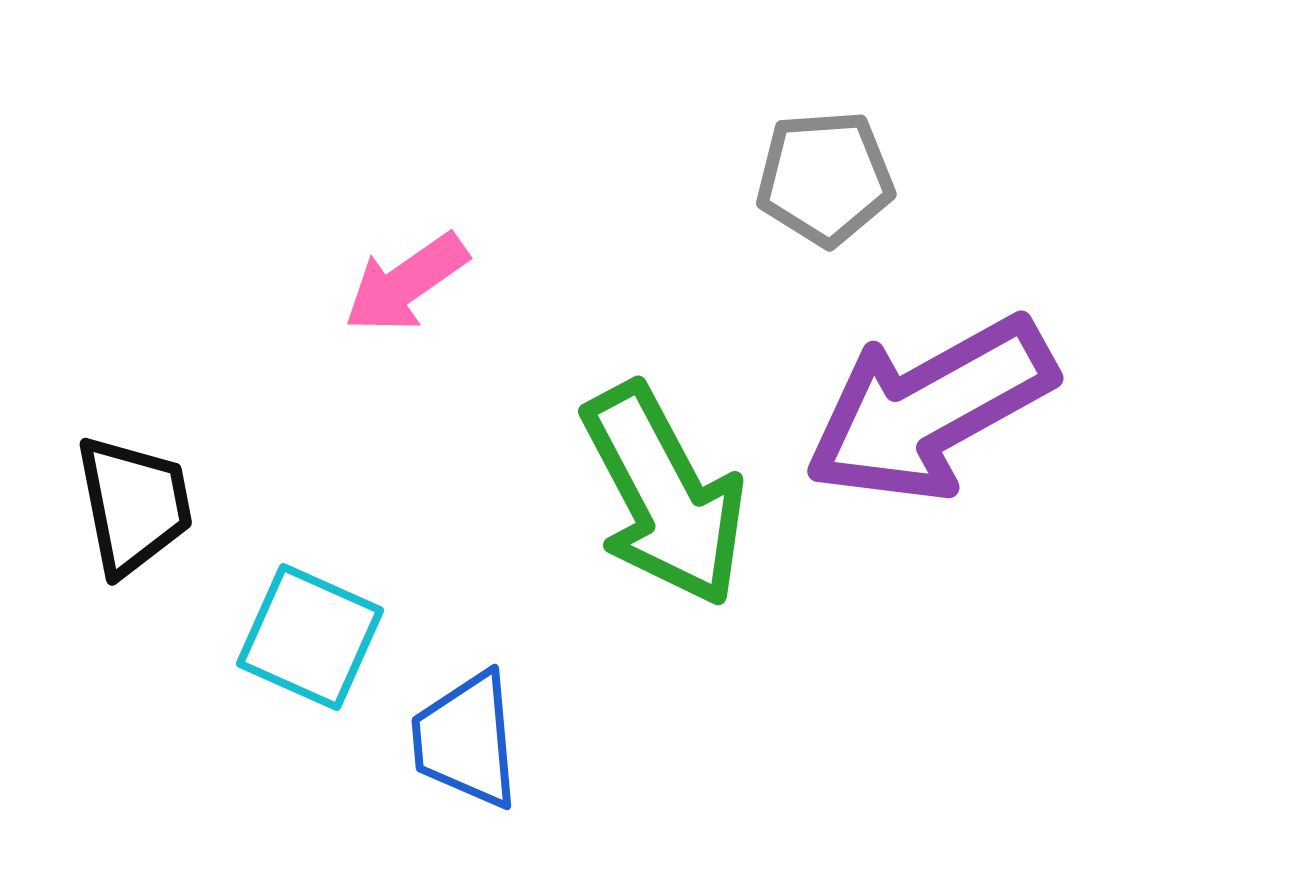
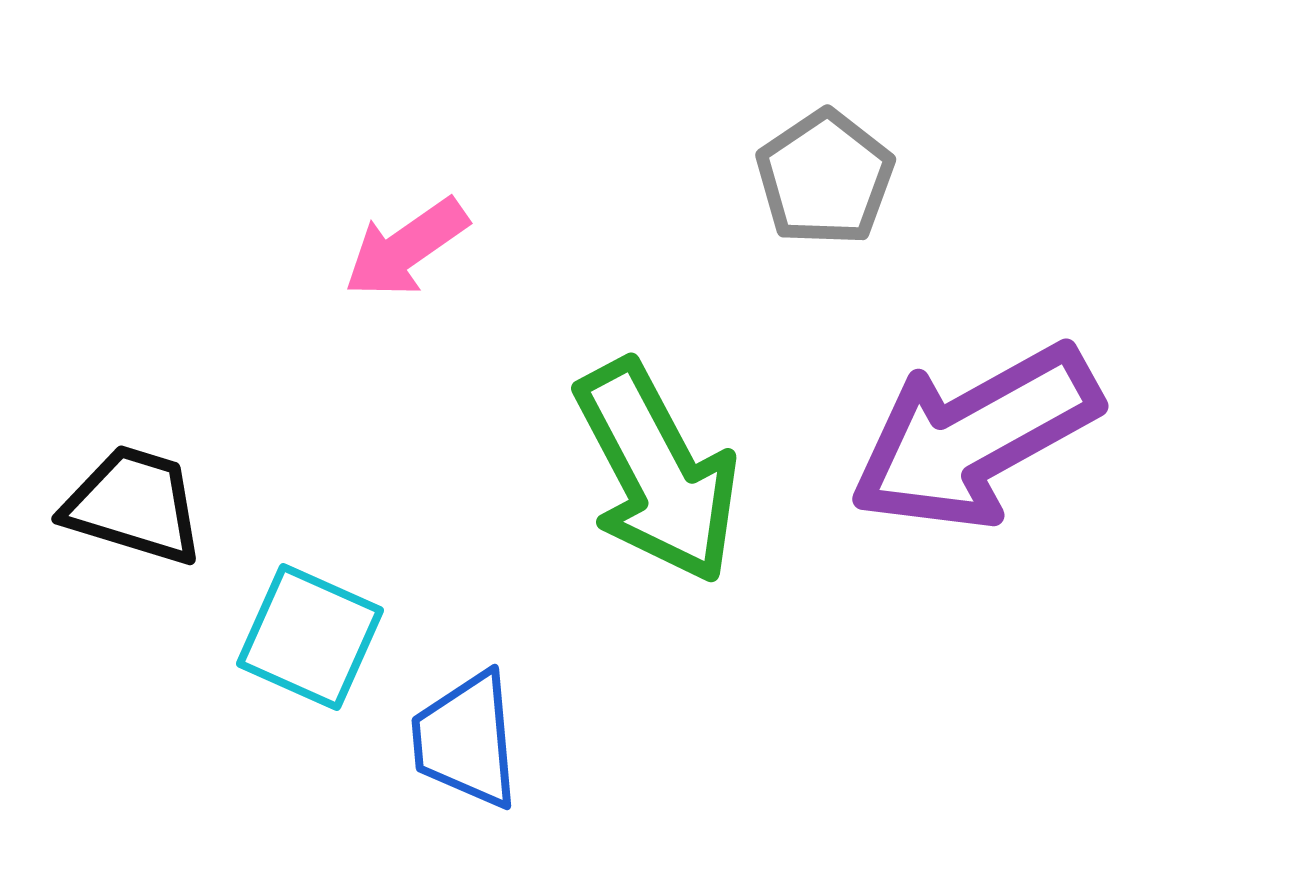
gray pentagon: rotated 30 degrees counterclockwise
pink arrow: moved 35 px up
purple arrow: moved 45 px right, 28 px down
green arrow: moved 7 px left, 23 px up
black trapezoid: rotated 62 degrees counterclockwise
